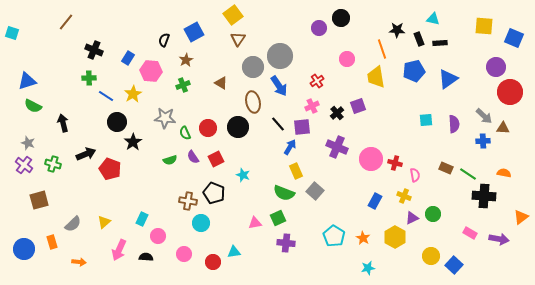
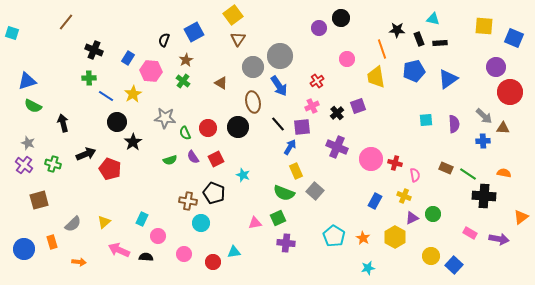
green cross at (183, 85): moved 4 px up; rotated 32 degrees counterclockwise
pink arrow at (119, 250): rotated 90 degrees clockwise
